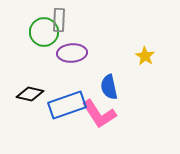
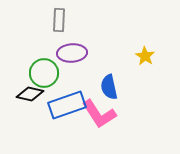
green circle: moved 41 px down
